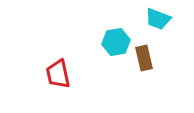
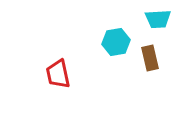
cyan trapezoid: rotated 24 degrees counterclockwise
brown rectangle: moved 6 px right
